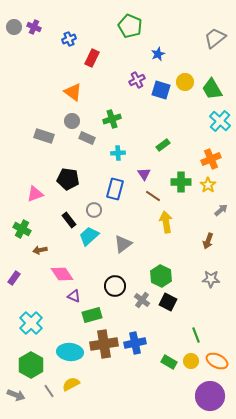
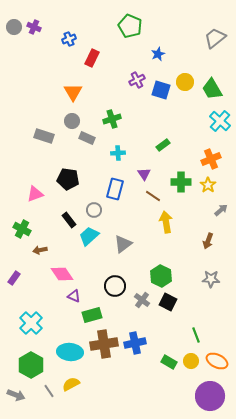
orange triangle at (73, 92): rotated 24 degrees clockwise
